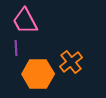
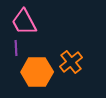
pink trapezoid: moved 1 px left, 1 px down
orange hexagon: moved 1 px left, 2 px up
